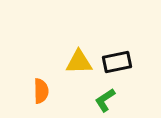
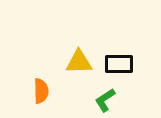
black rectangle: moved 2 px right, 2 px down; rotated 12 degrees clockwise
